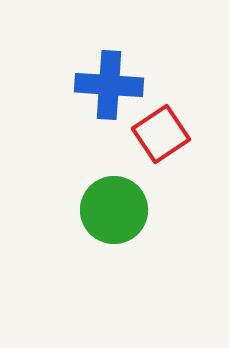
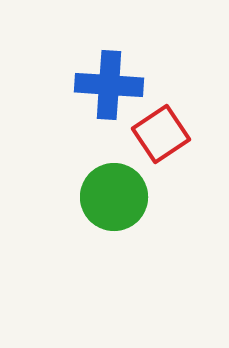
green circle: moved 13 px up
